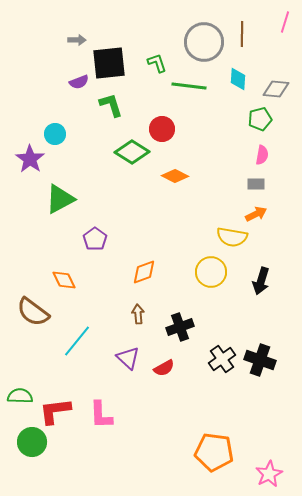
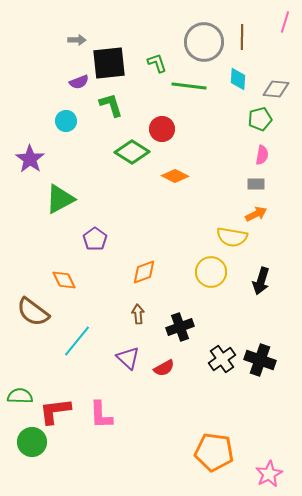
brown line at (242, 34): moved 3 px down
cyan circle at (55, 134): moved 11 px right, 13 px up
